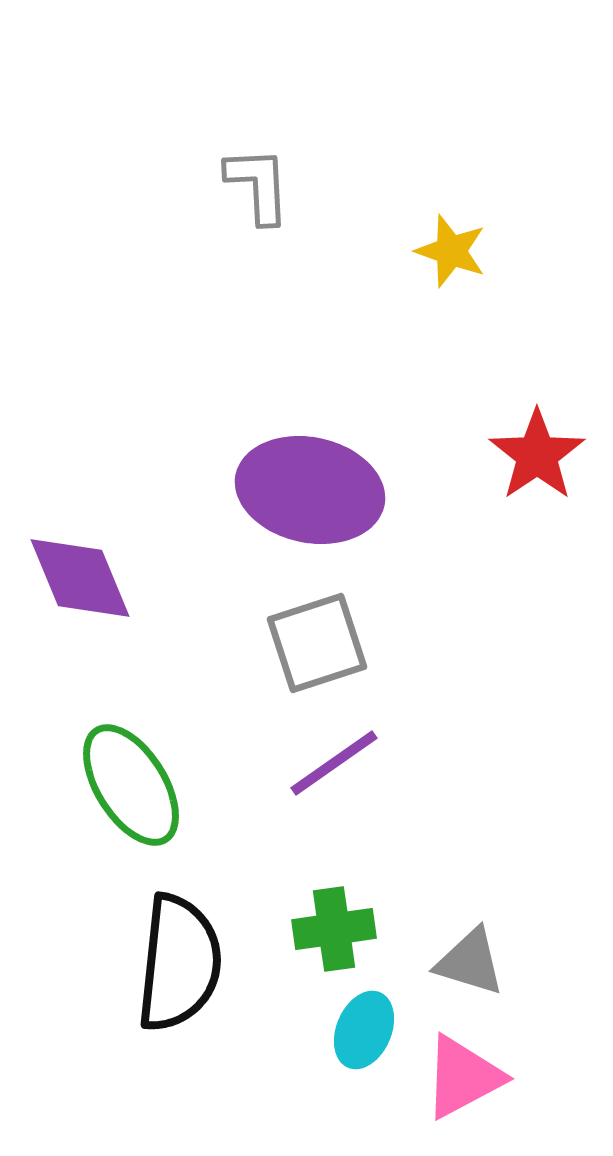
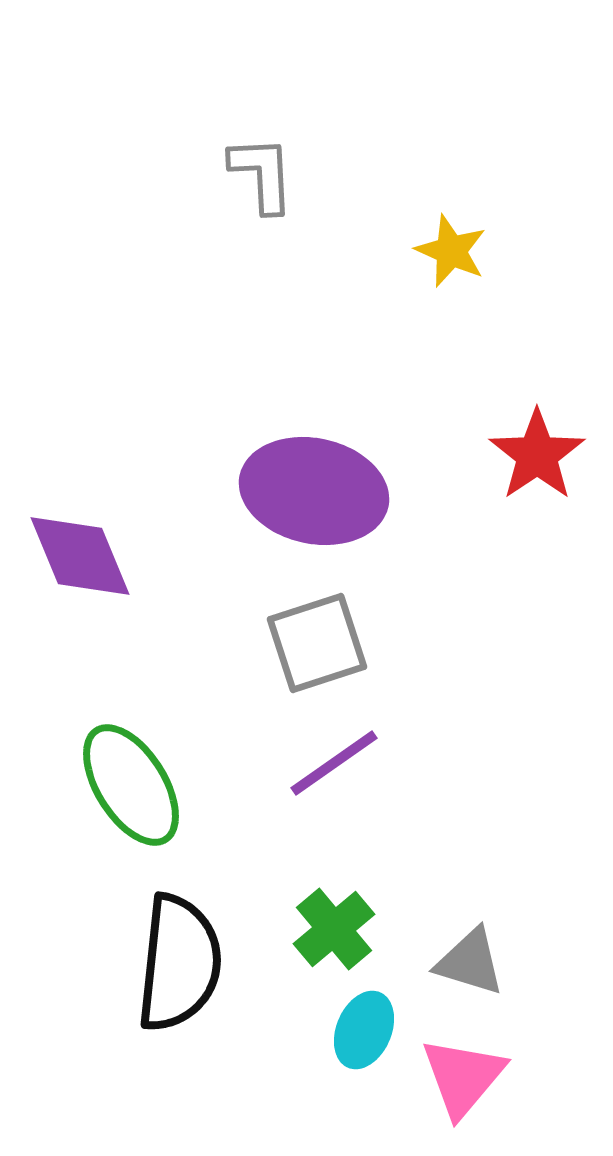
gray L-shape: moved 4 px right, 11 px up
yellow star: rotated 4 degrees clockwise
purple ellipse: moved 4 px right, 1 px down
purple diamond: moved 22 px up
green cross: rotated 32 degrees counterclockwise
pink triangle: rotated 22 degrees counterclockwise
